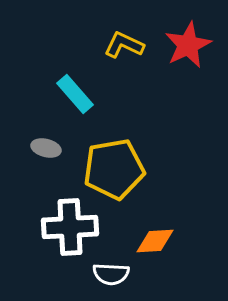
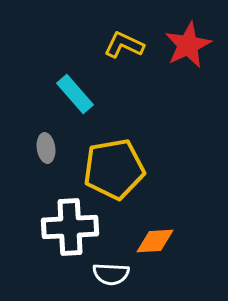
gray ellipse: rotated 68 degrees clockwise
